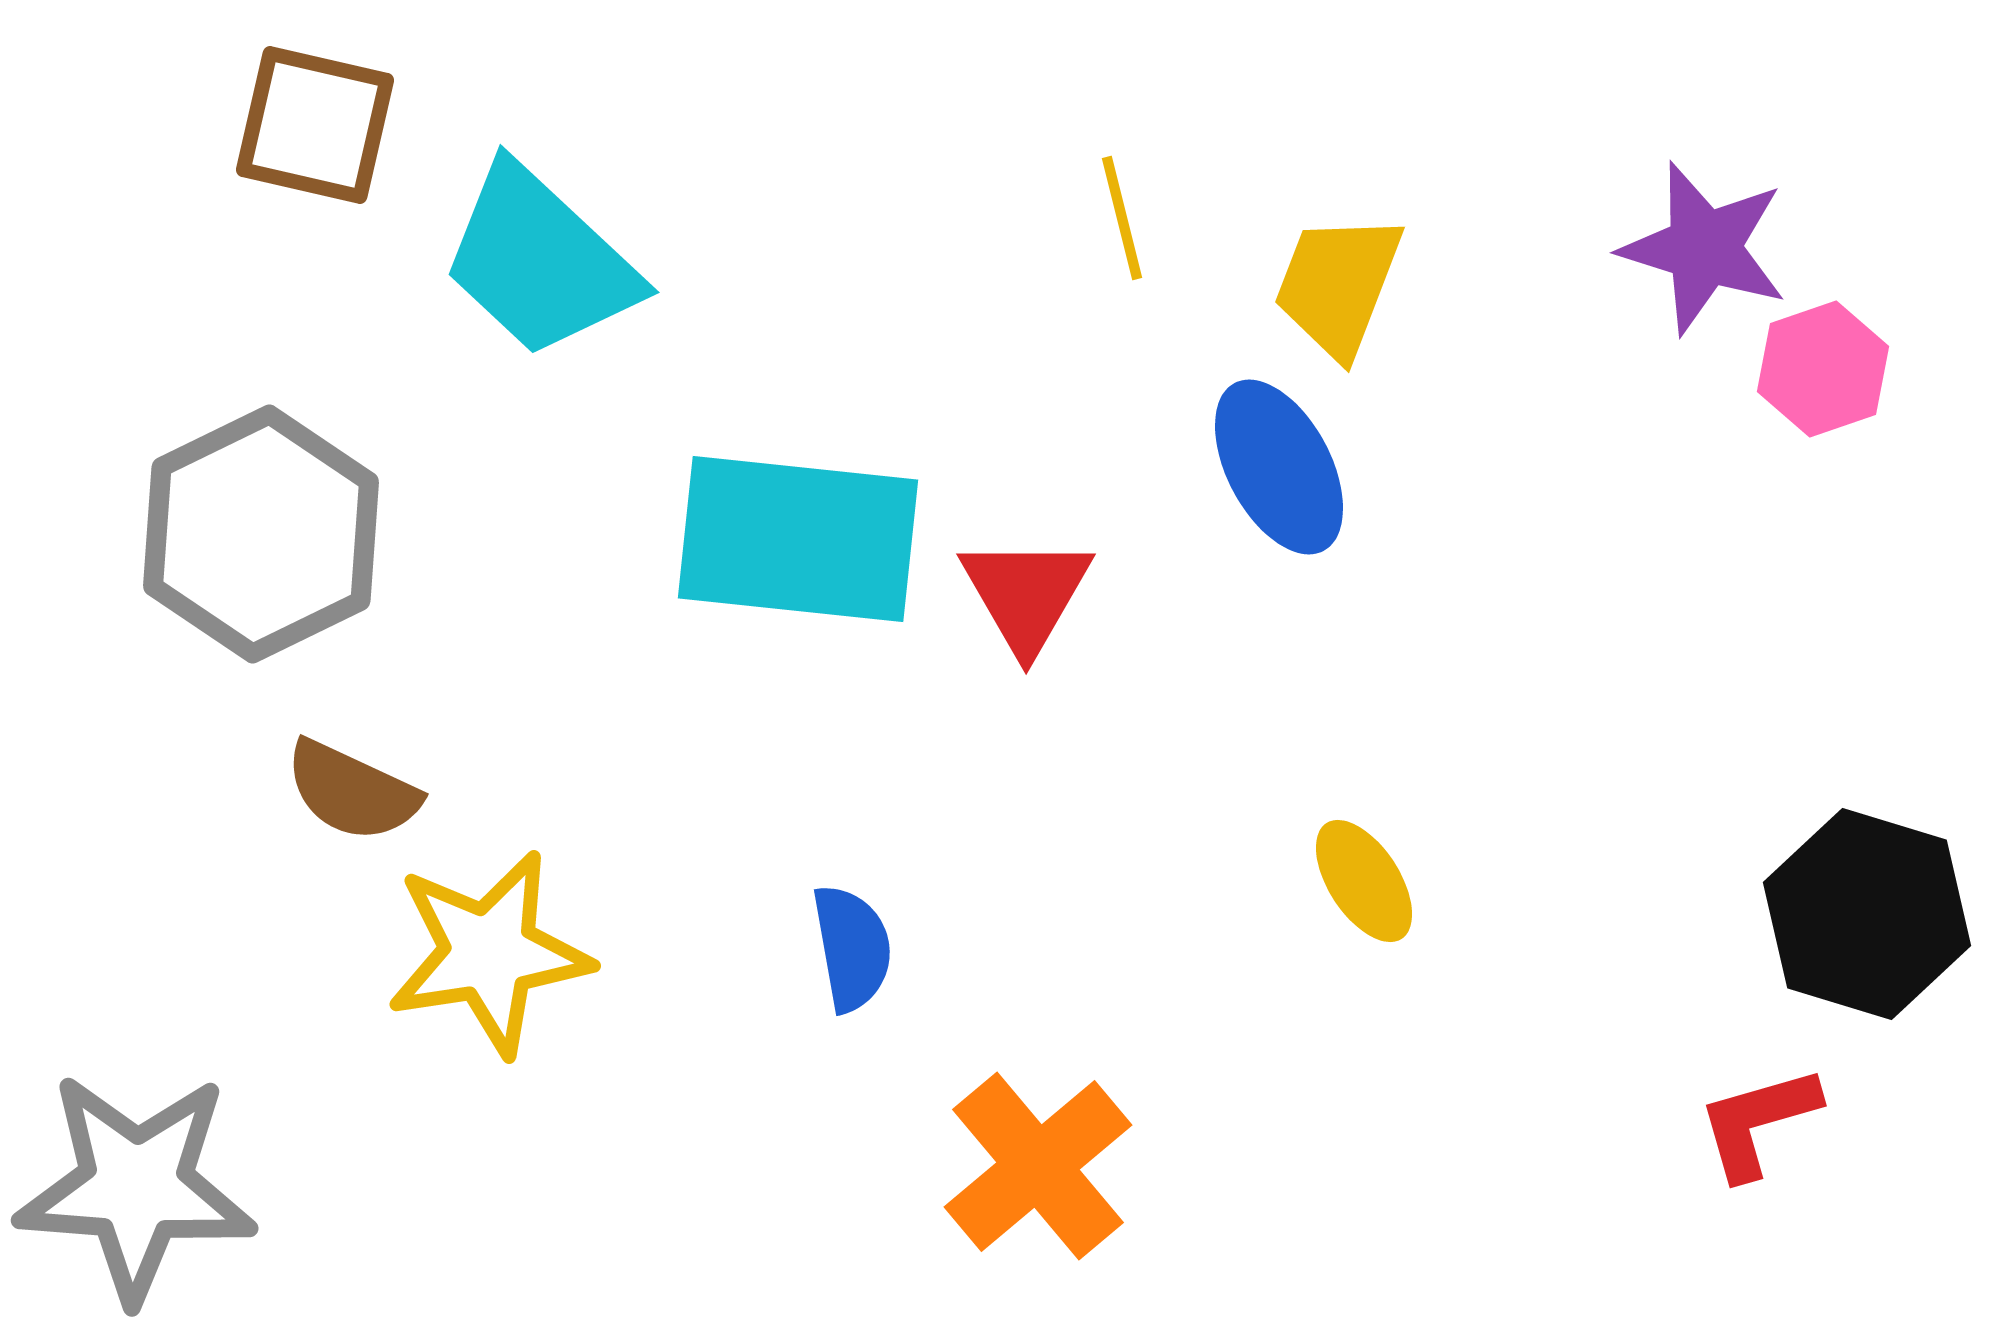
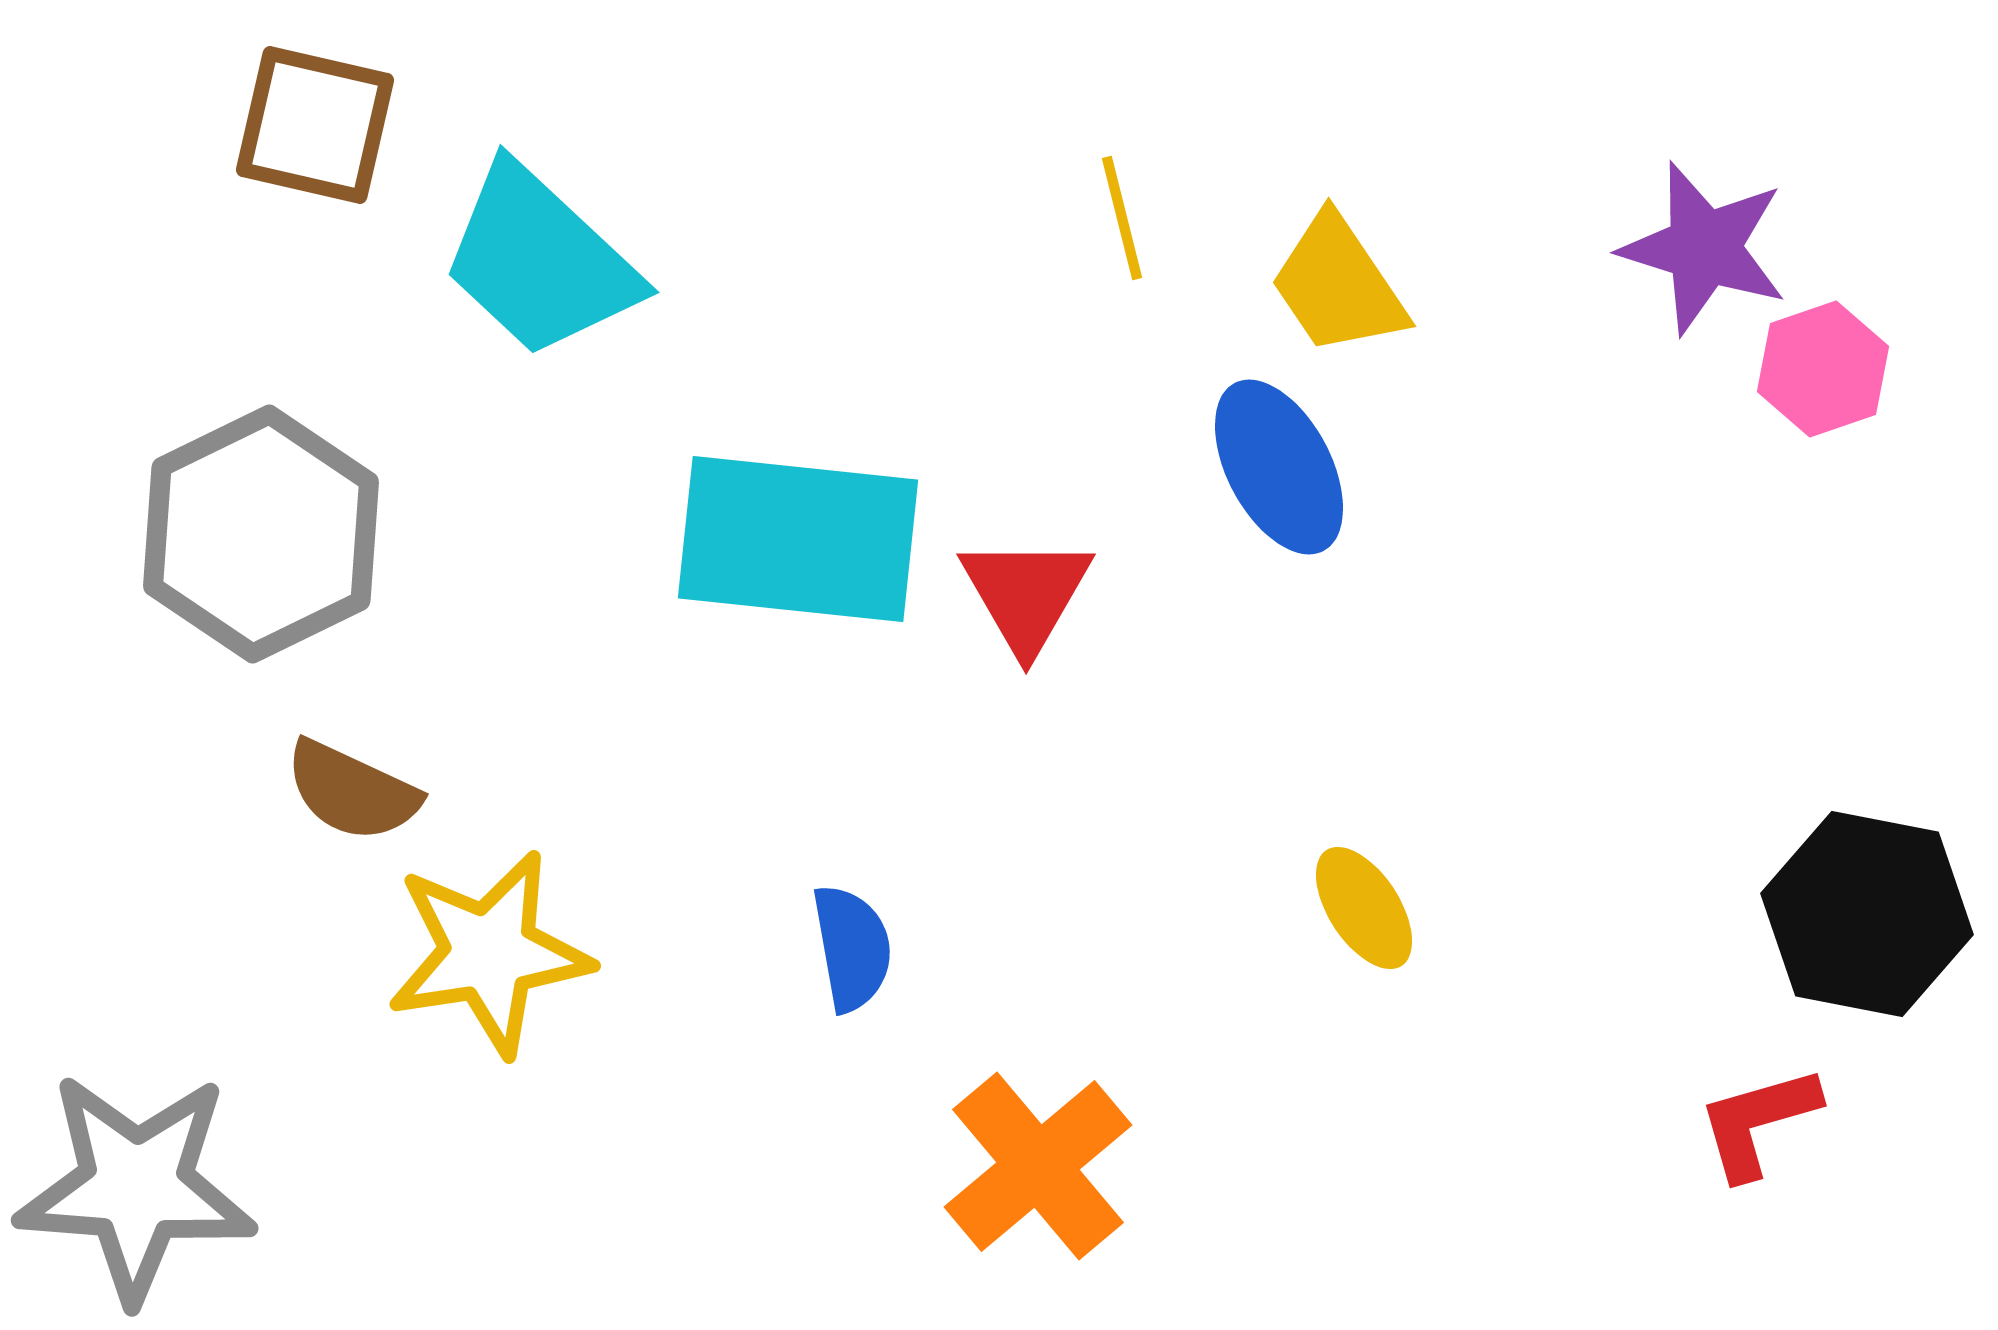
yellow trapezoid: rotated 55 degrees counterclockwise
yellow ellipse: moved 27 px down
black hexagon: rotated 6 degrees counterclockwise
